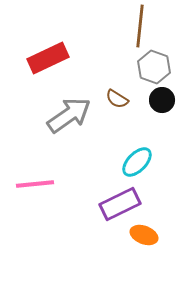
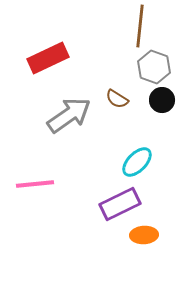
orange ellipse: rotated 24 degrees counterclockwise
